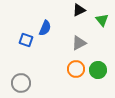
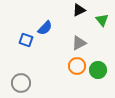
blue semicircle: rotated 21 degrees clockwise
orange circle: moved 1 px right, 3 px up
